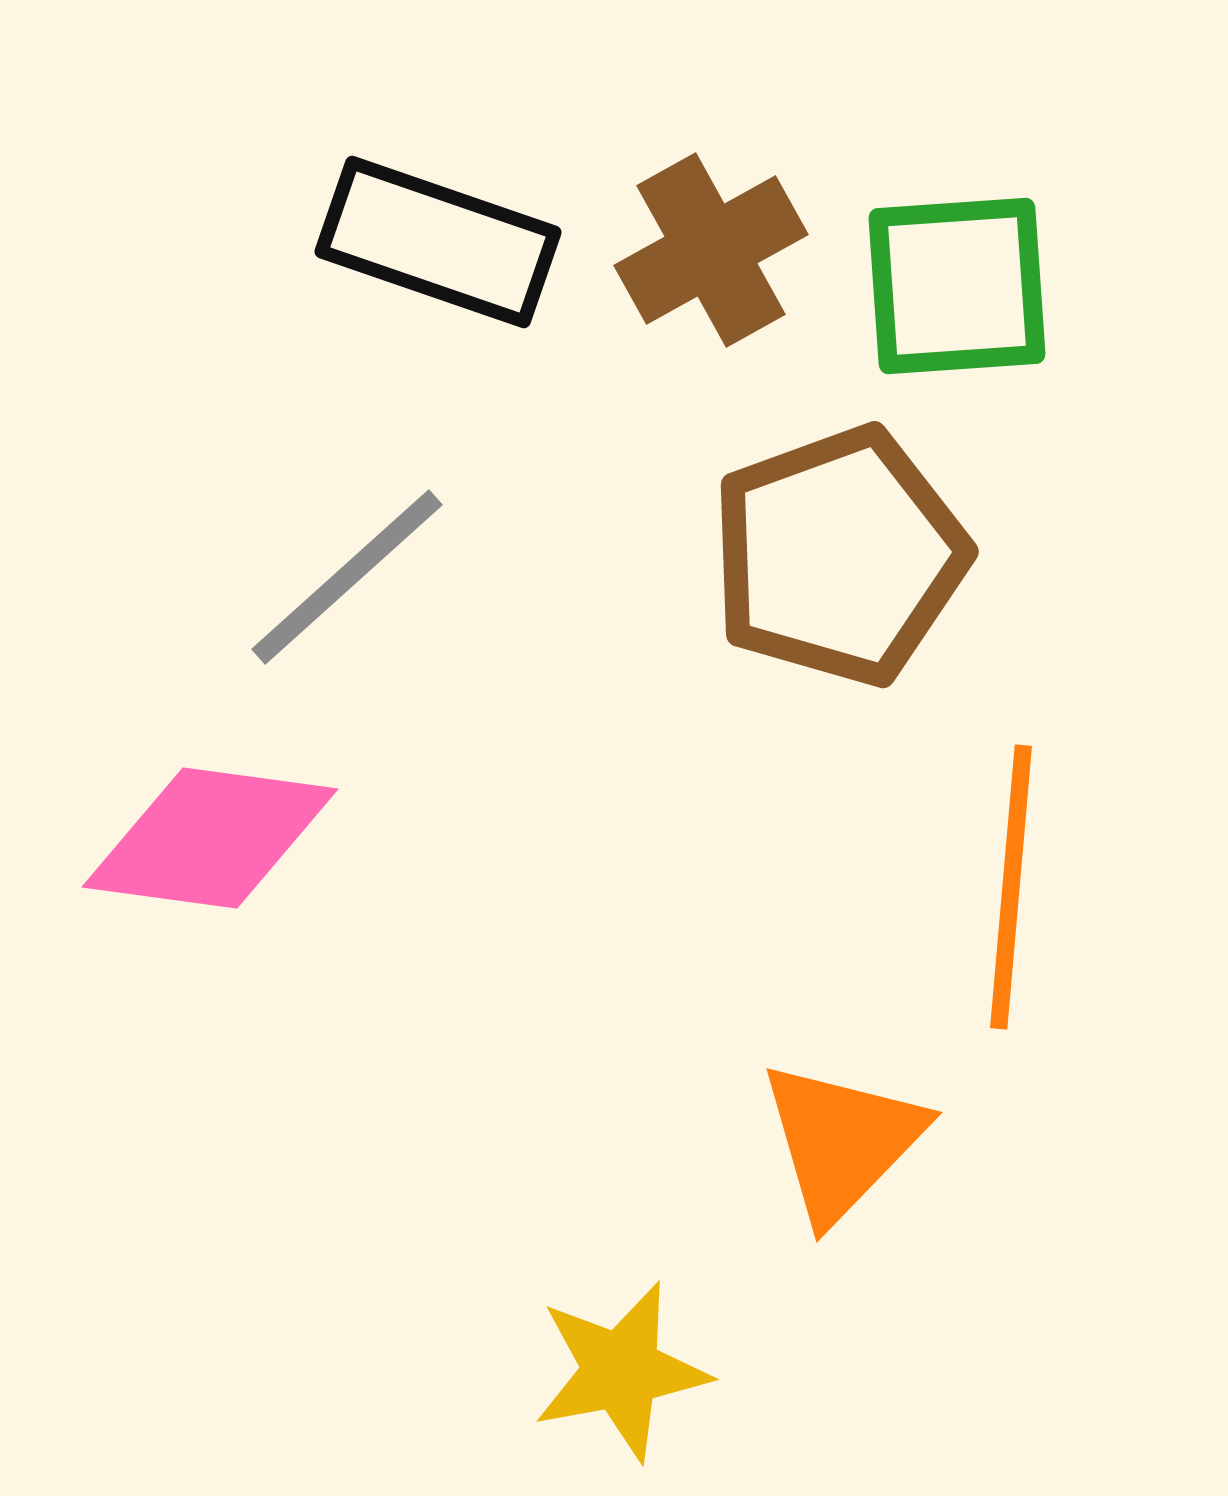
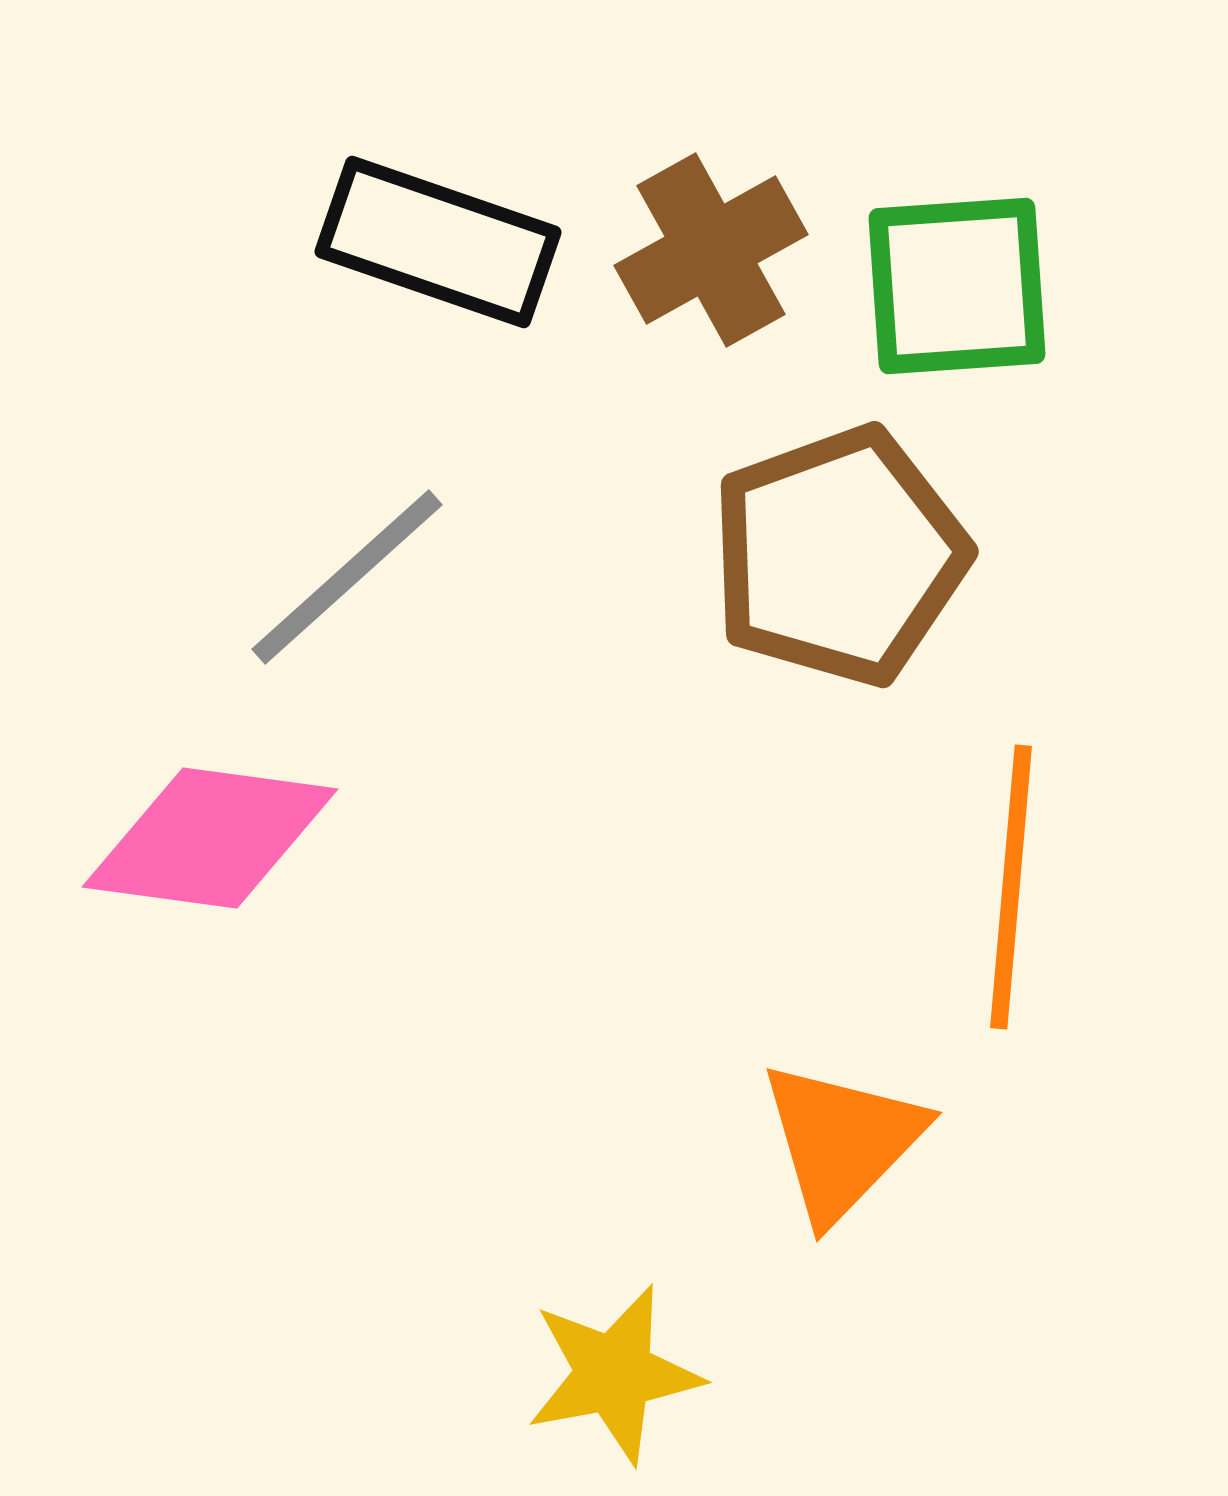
yellow star: moved 7 px left, 3 px down
